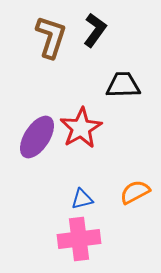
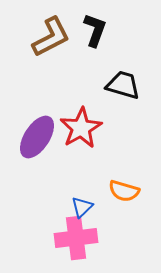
black L-shape: rotated 16 degrees counterclockwise
brown L-shape: rotated 45 degrees clockwise
black trapezoid: rotated 18 degrees clockwise
orange semicircle: moved 11 px left, 1 px up; rotated 136 degrees counterclockwise
blue triangle: moved 8 px down; rotated 30 degrees counterclockwise
pink cross: moved 3 px left, 1 px up
